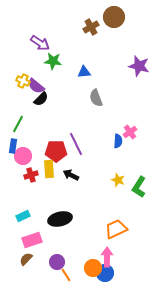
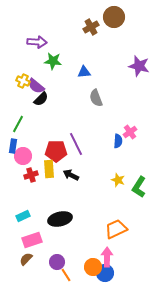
purple arrow: moved 3 px left, 1 px up; rotated 30 degrees counterclockwise
orange circle: moved 1 px up
